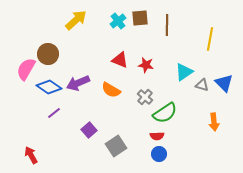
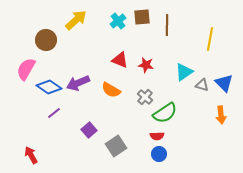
brown square: moved 2 px right, 1 px up
brown circle: moved 2 px left, 14 px up
orange arrow: moved 7 px right, 7 px up
